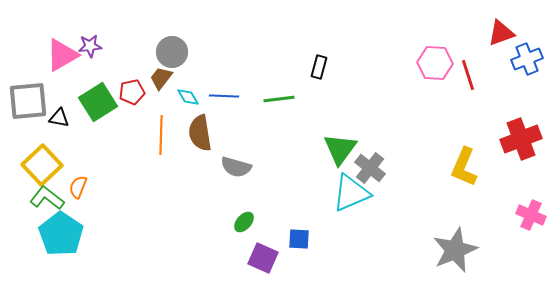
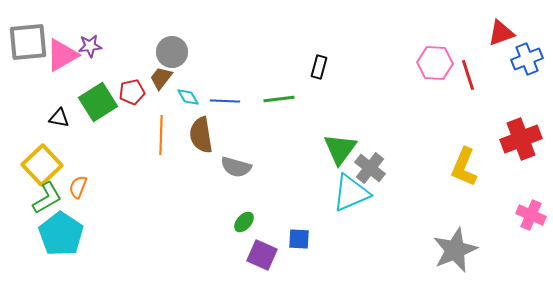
blue line: moved 1 px right, 5 px down
gray square: moved 59 px up
brown semicircle: moved 1 px right, 2 px down
green L-shape: rotated 112 degrees clockwise
purple square: moved 1 px left, 3 px up
